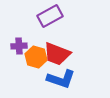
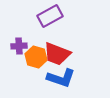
blue L-shape: moved 1 px up
